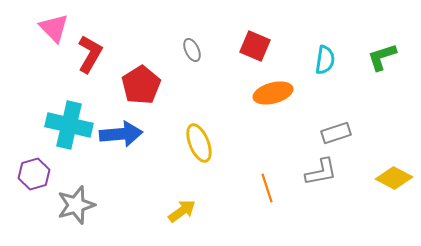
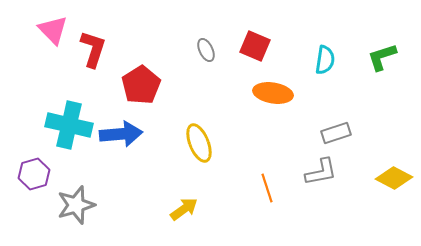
pink triangle: moved 1 px left, 2 px down
gray ellipse: moved 14 px right
red L-shape: moved 3 px right, 5 px up; rotated 12 degrees counterclockwise
orange ellipse: rotated 24 degrees clockwise
yellow arrow: moved 2 px right, 2 px up
